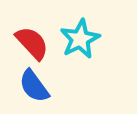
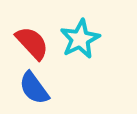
blue semicircle: moved 2 px down
